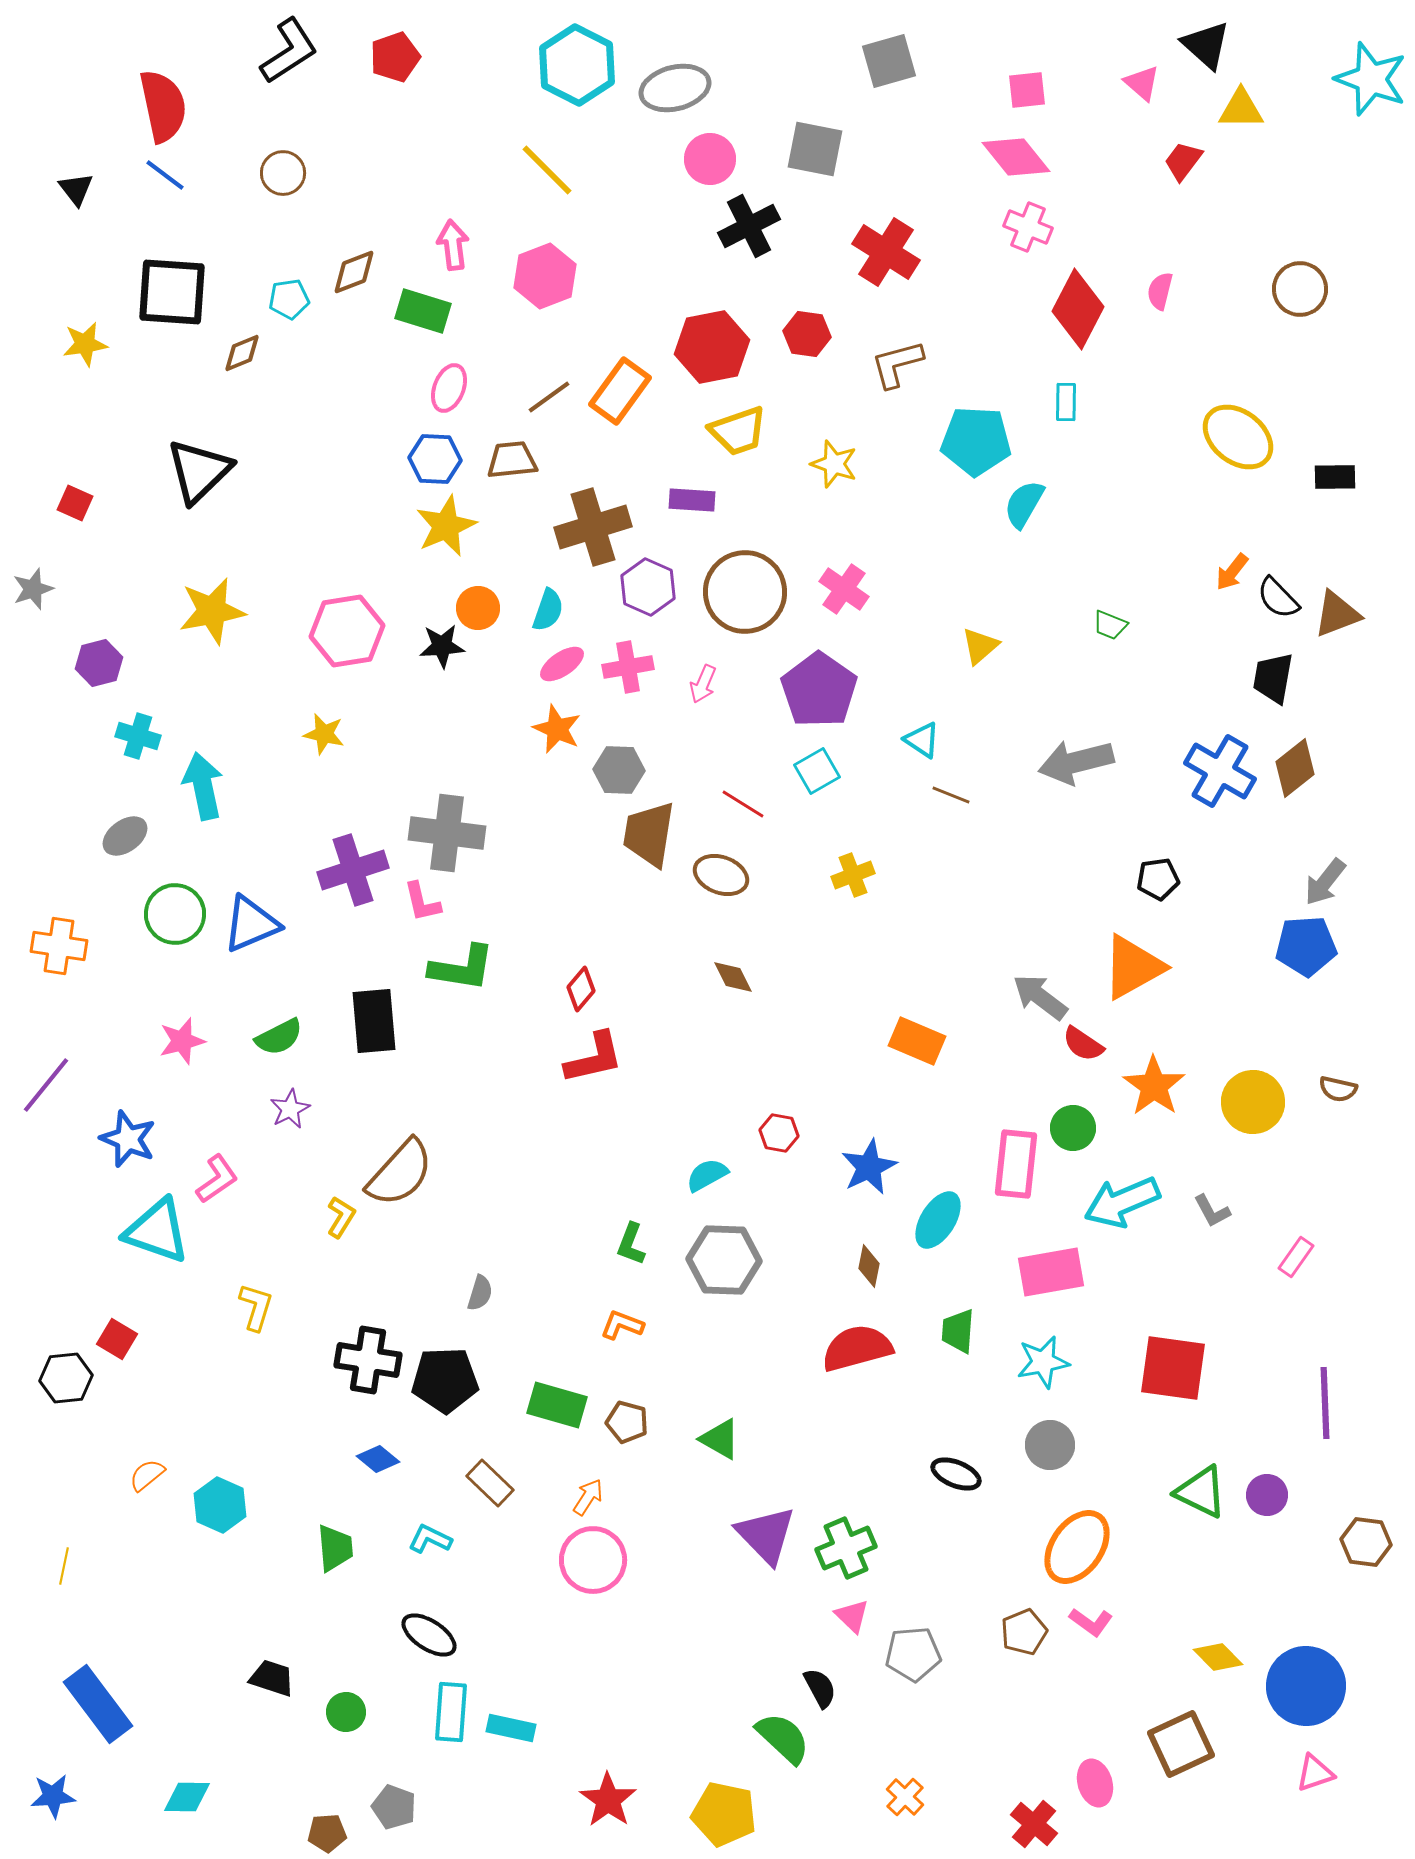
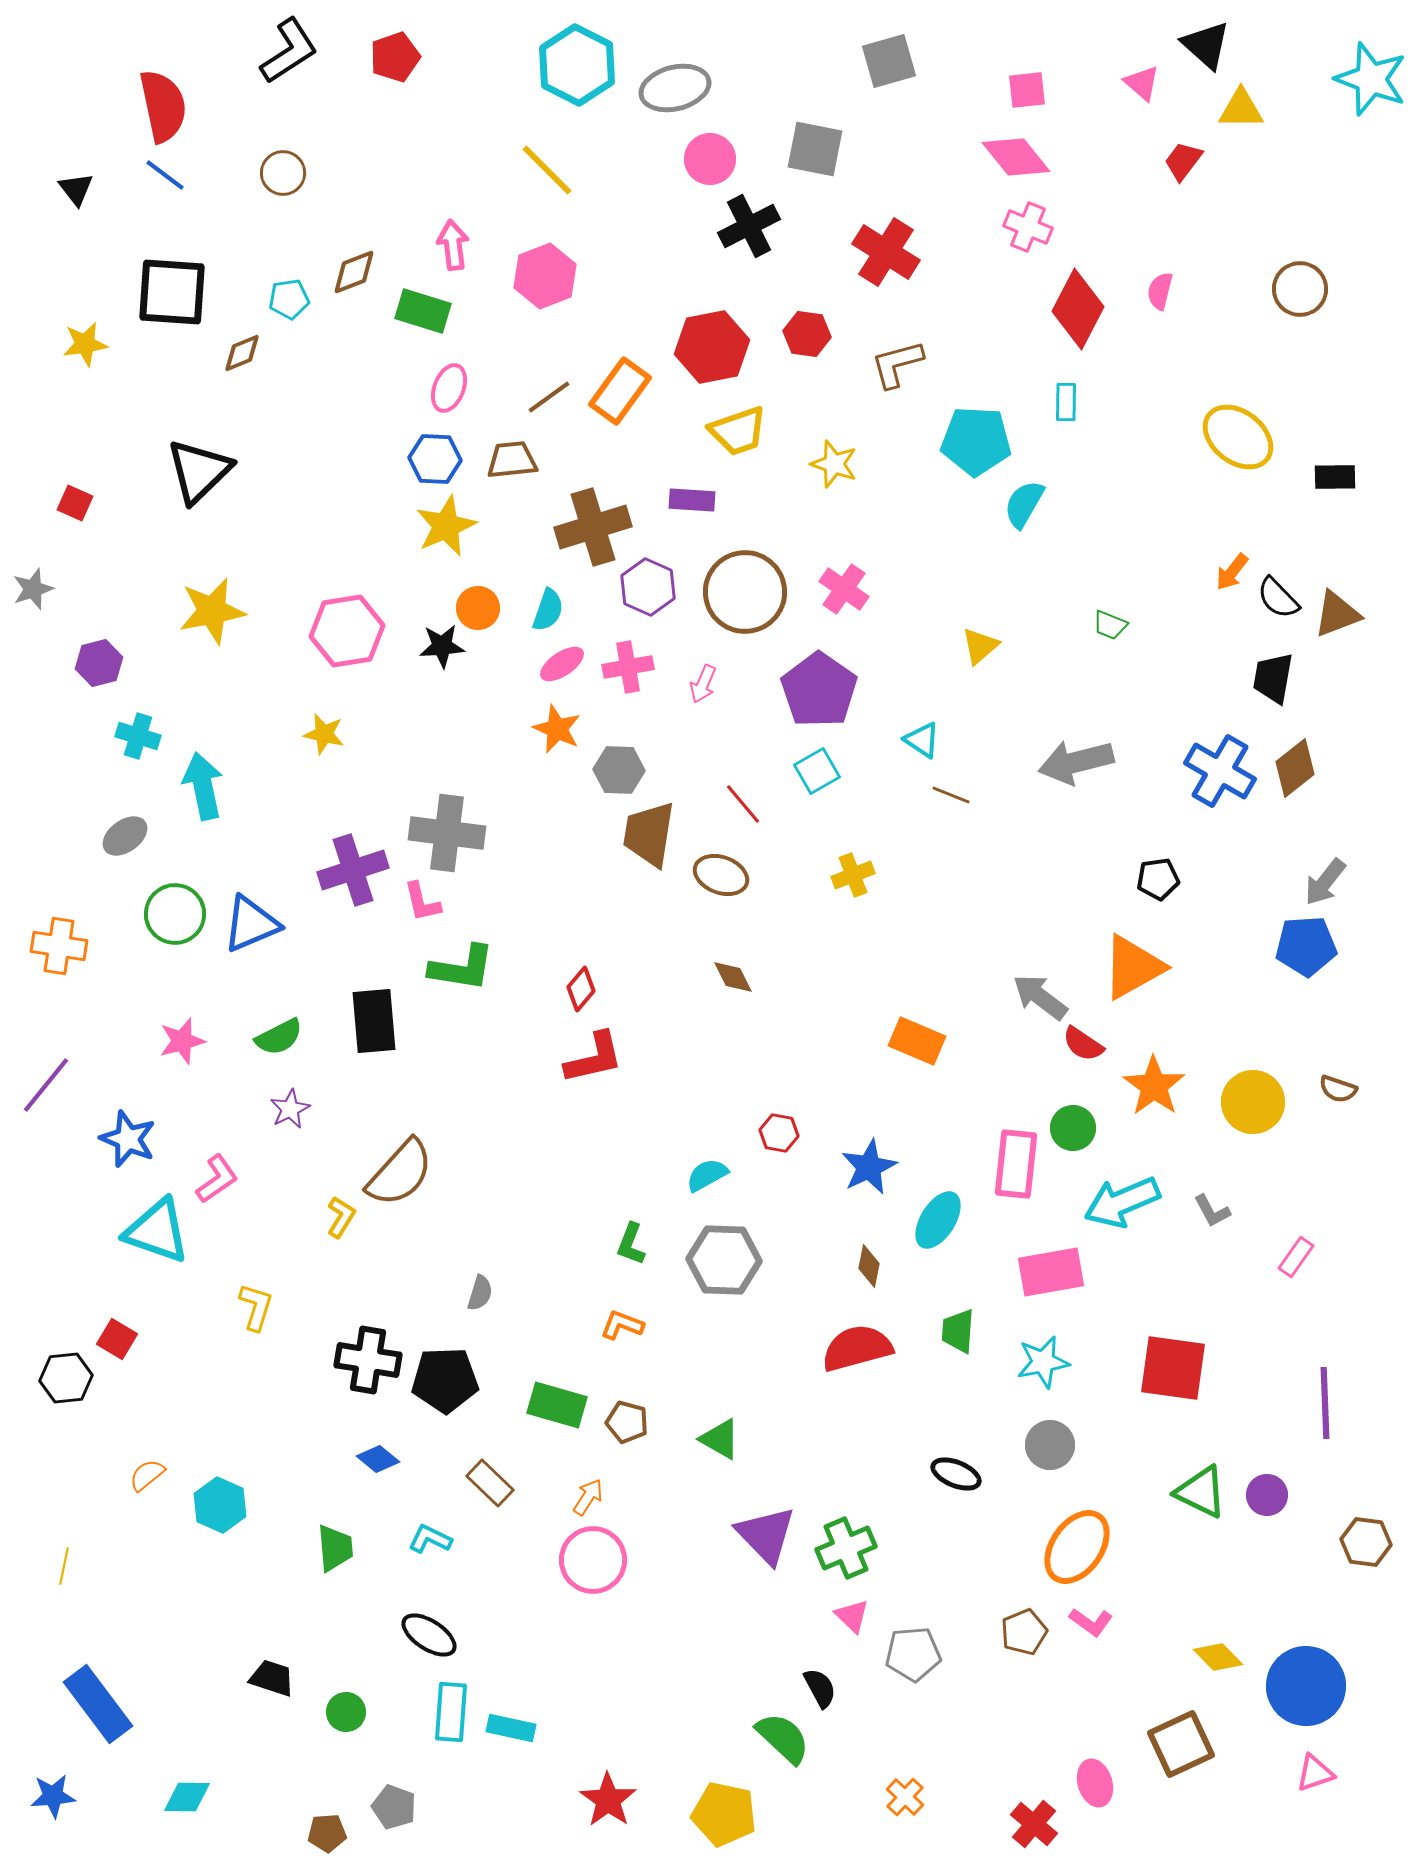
red line at (743, 804): rotated 18 degrees clockwise
brown semicircle at (1338, 1089): rotated 6 degrees clockwise
